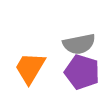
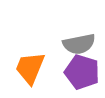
orange trapezoid: rotated 9 degrees counterclockwise
